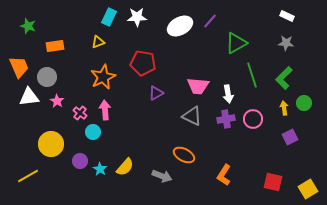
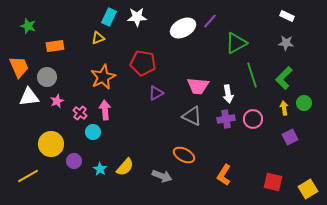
white ellipse: moved 3 px right, 2 px down
yellow triangle: moved 4 px up
pink star: rotated 16 degrees clockwise
purple circle: moved 6 px left
